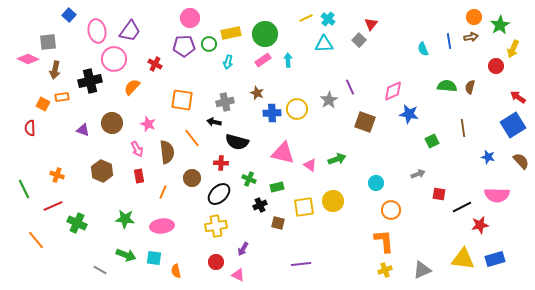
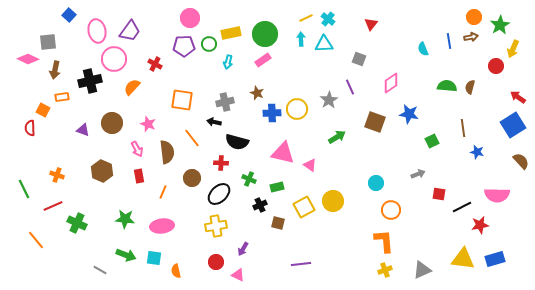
gray square at (359, 40): moved 19 px down; rotated 24 degrees counterclockwise
cyan arrow at (288, 60): moved 13 px right, 21 px up
pink diamond at (393, 91): moved 2 px left, 8 px up; rotated 10 degrees counterclockwise
orange square at (43, 104): moved 6 px down
brown square at (365, 122): moved 10 px right
blue star at (488, 157): moved 11 px left, 5 px up
green arrow at (337, 159): moved 22 px up; rotated 12 degrees counterclockwise
yellow square at (304, 207): rotated 20 degrees counterclockwise
